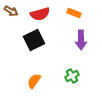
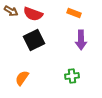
red semicircle: moved 7 px left; rotated 36 degrees clockwise
green cross: rotated 24 degrees clockwise
orange semicircle: moved 12 px left, 3 px up
